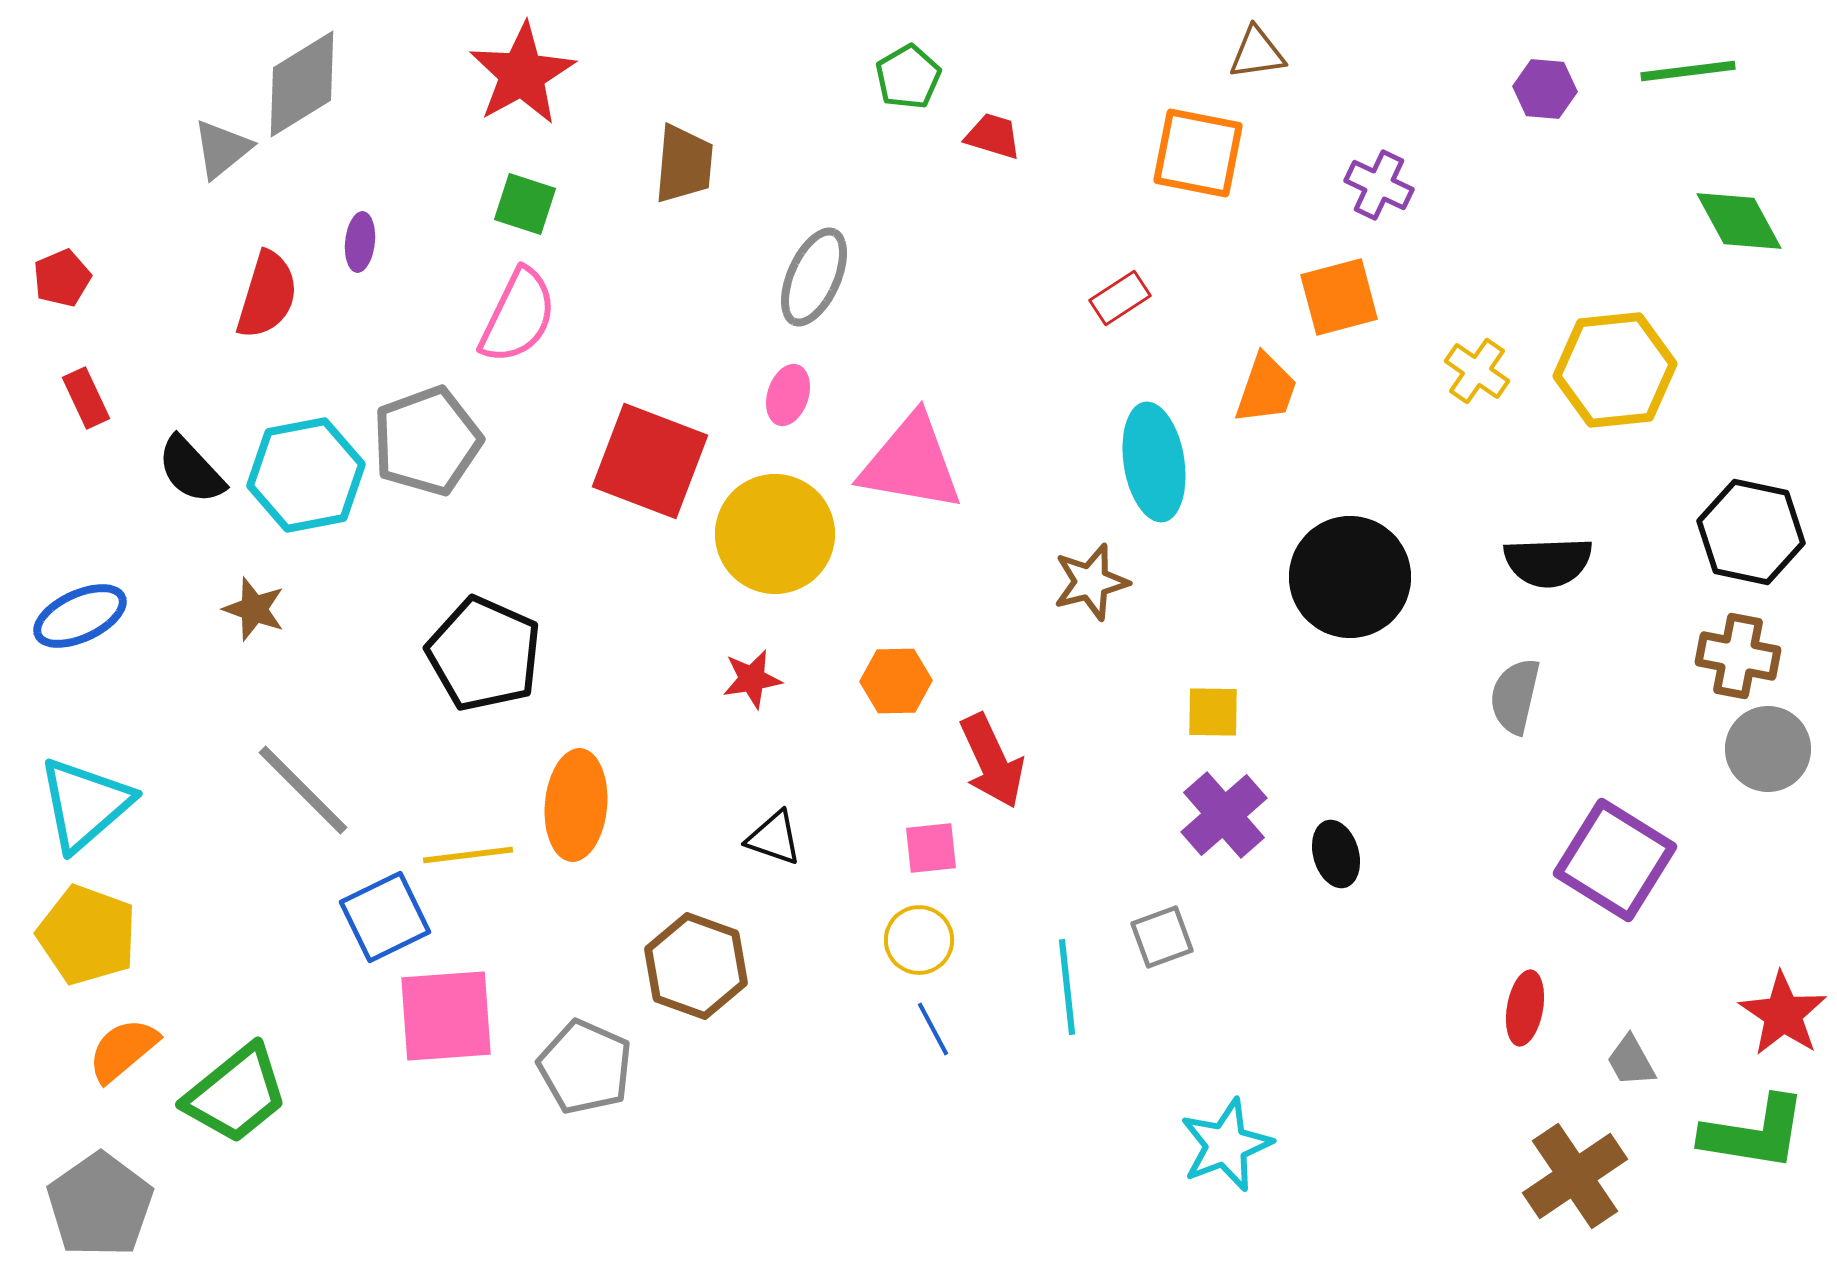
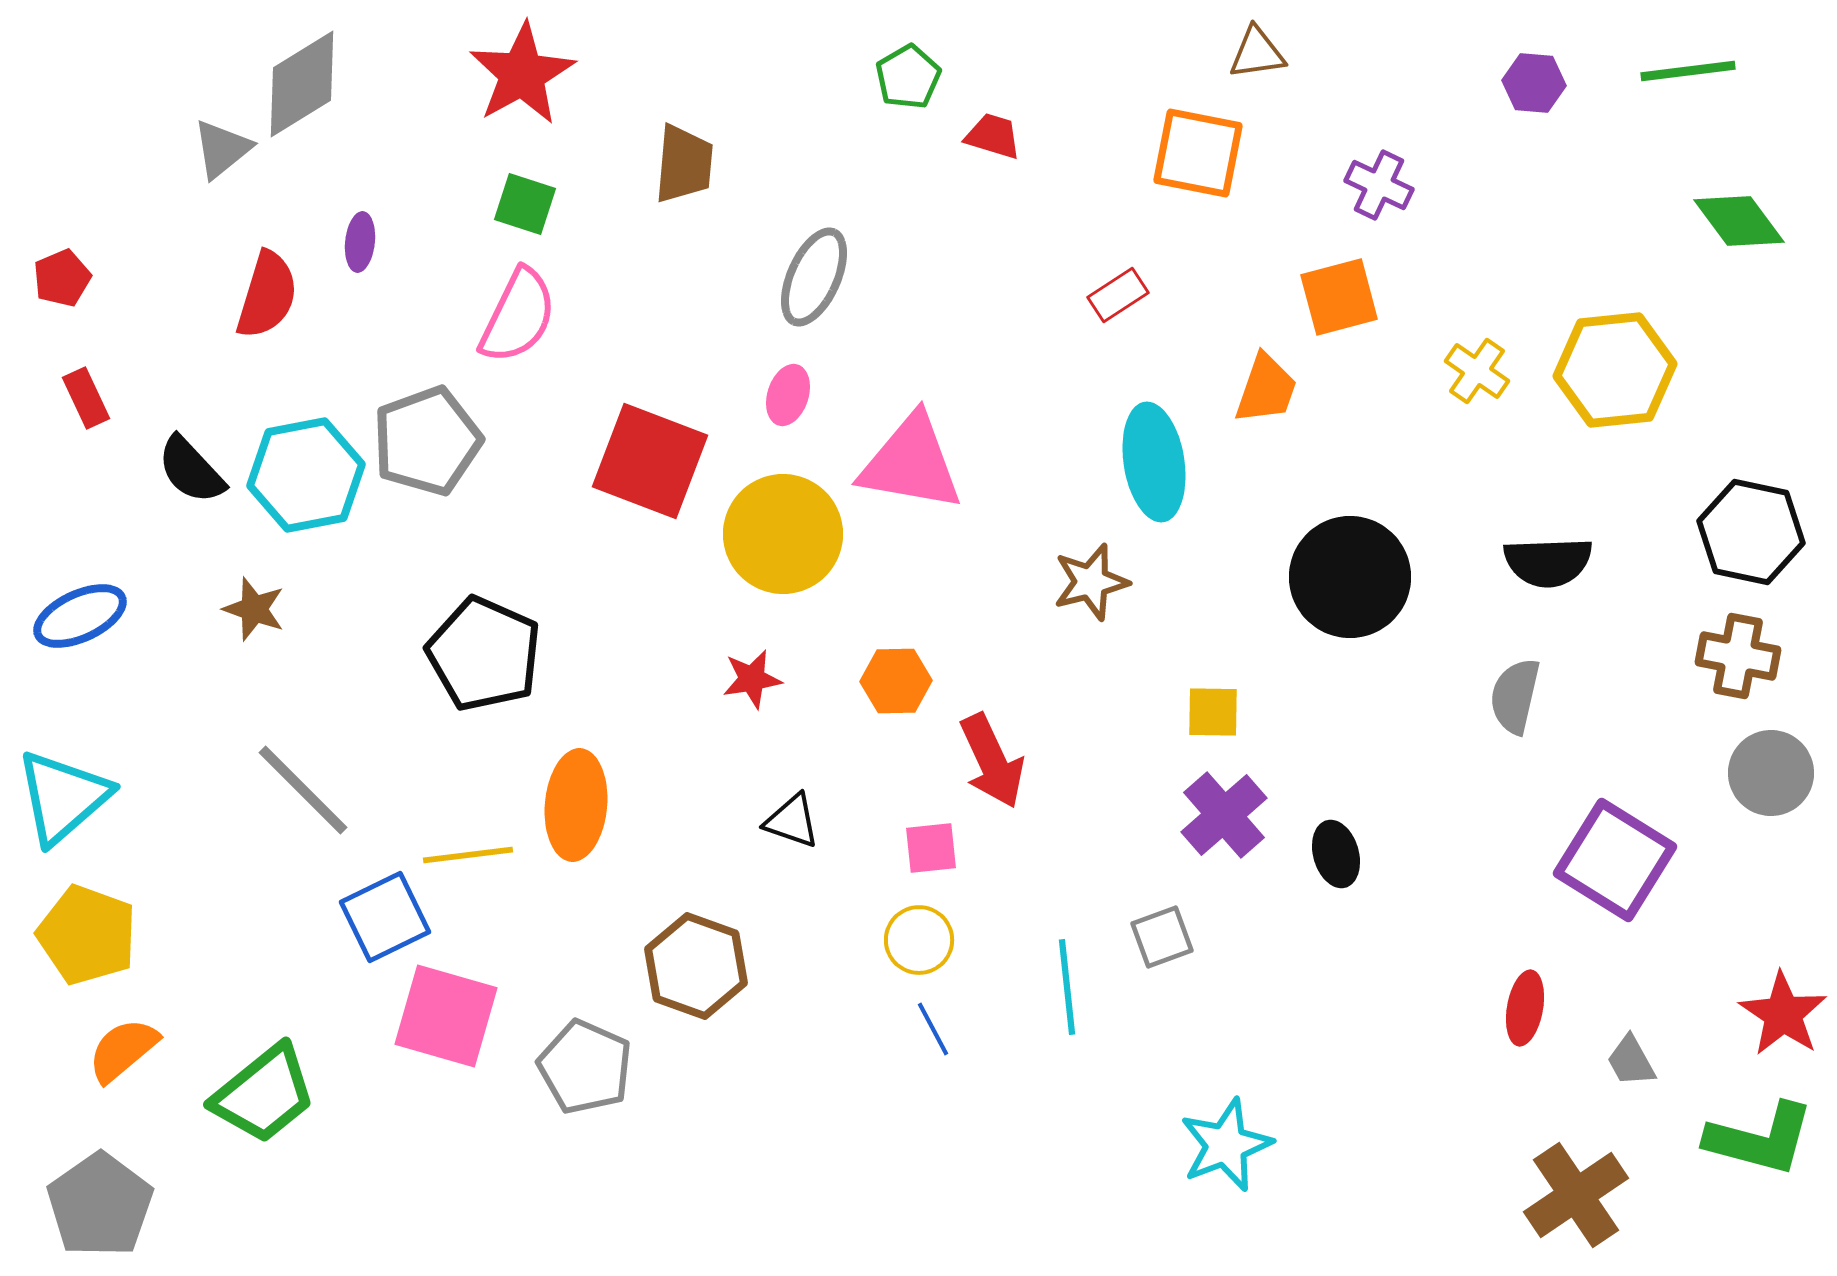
purple hexagon at (1545, 89): moved 11 px left, 6 px up
green diamond at (1739, 221): rotated 8 degrees counterclockwise
red rectangle at (1120, 298): moved 2 px left, 3 px up
yellow circle at (775, 534): moved 8 px right
gray circle at (1768, 749): moved 3 px right, 24 px down
cyan triangle at (85, 804): moved 22 px left, 7 px up
black triangle at (774, 838): moved 18 px right, 17 px up
pink square at (446, 1016): rotated 20 degrees clockwise
green trapezoid at (236, 1094): moved 28 px right
green L-shape at (1754, 1133): moved 6 px right, 6 px down; rotated 6 degrees clockwise
brown cross at (1575, 1176): moved 1 px right, 19 px down
